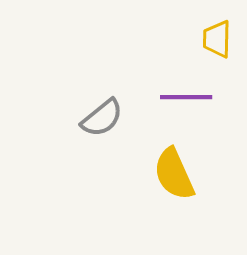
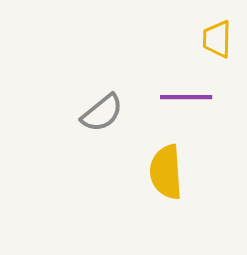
gray semicircle: moved 5 px up
yellow semicircle: moved 8 px left, 2 px up; rotated 20 degrees clockwise
